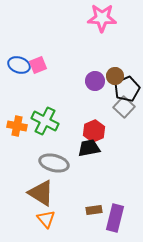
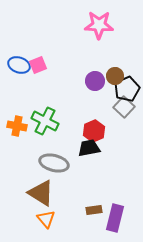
pink star: moved 3 px left, 7 px down
